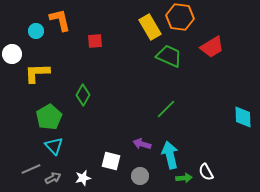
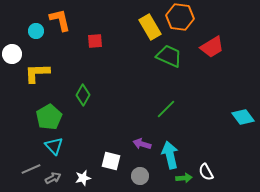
cyan diamond: rotated 35 degrees counterclockwise
